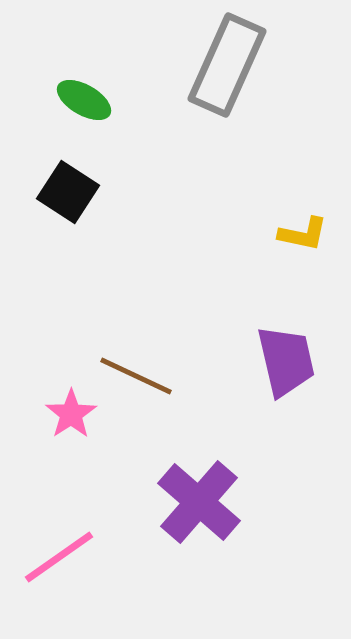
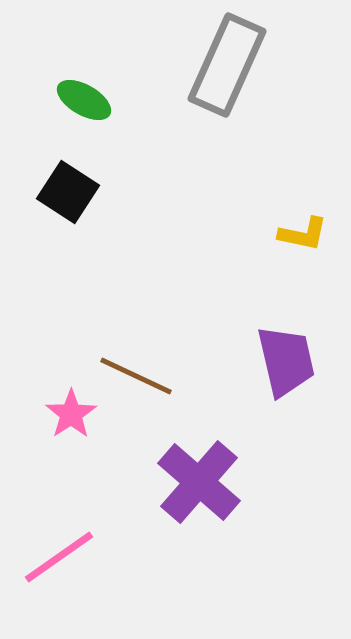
purple cross: moved 20 px up
